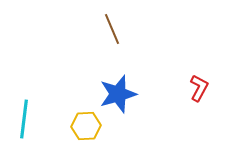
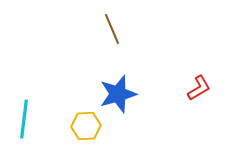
red L-shape: rotated 32 degrees clockwise
